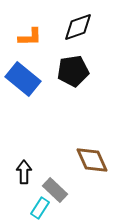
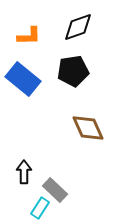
orange L-shape: moved 1 px left, 1 px up
brown diamond: moved 4 px left, 32 px up
